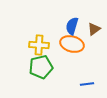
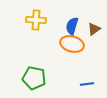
yellow cross: moved 3 px left, 25 px up
green pentagon: moved 7 px left, 11 px down; rotated 25 degrees clockwise
